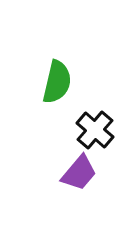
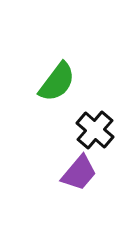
green semicircle: rotated 24 degrees clockwise
